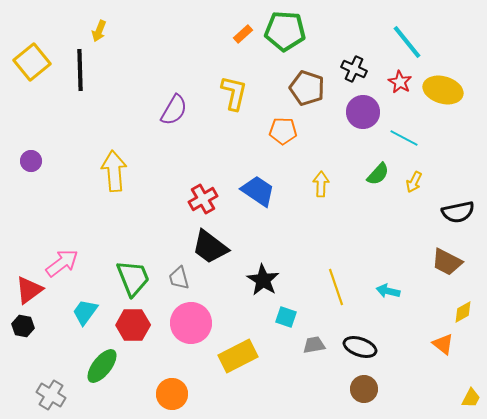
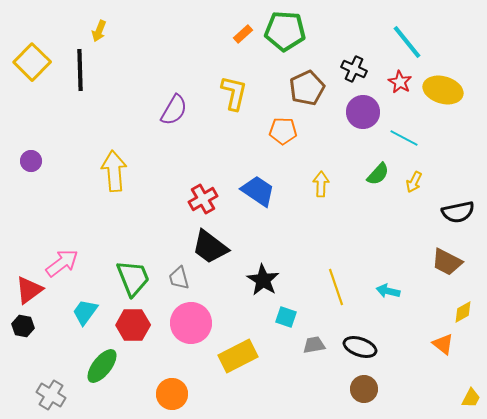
yellow square at (32, 62): rotated 6 degrees counterclockwise
brown pentagon at (307, 88): rotated 28 degrees clockwise
